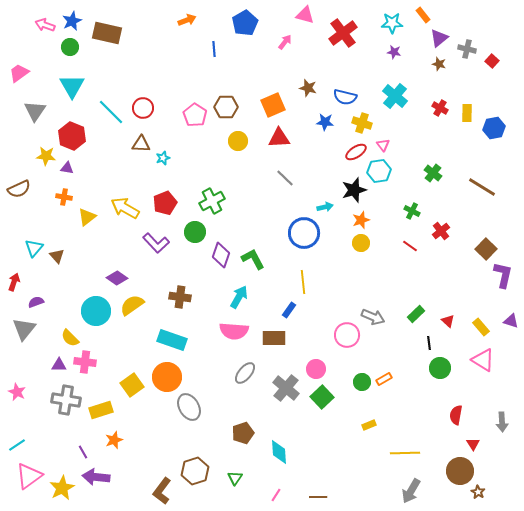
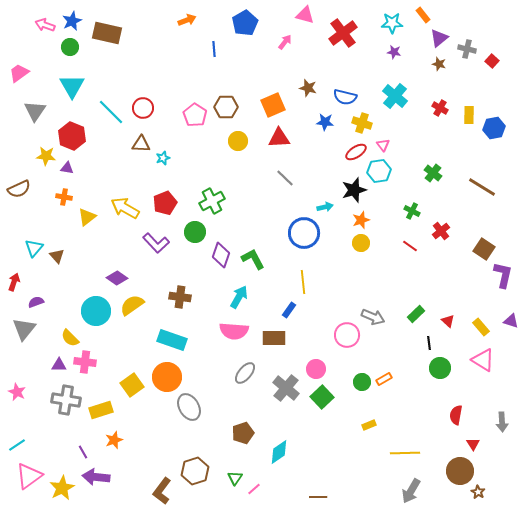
yellow rectangle at (467, 113): moved 2 px right, 2 px down
brown square at (486, 249): moved 2 px left; rotated 10 degrees counterclockwise
cyan diamond at (279, 452): rotated 60 degrees clockwise
pink line at (276, 495): moved 22 px left, 6 px up; rotated 16 degrees clockwise
